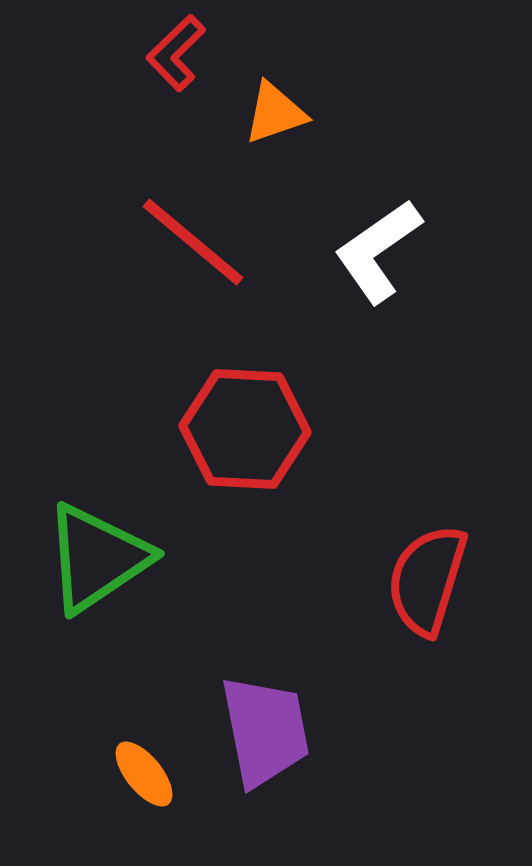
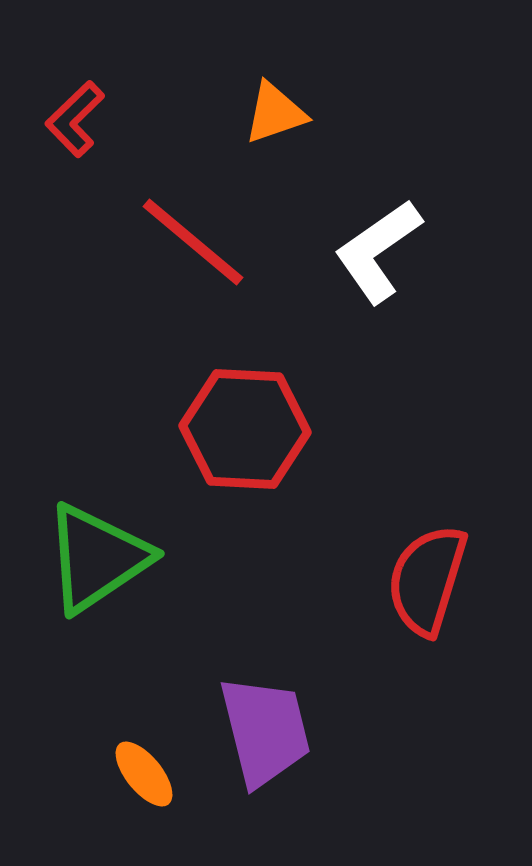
red L-shape: moved 101 px left, 66 px down
purple trapezoid: rotated 3 degrees counterclockwise
